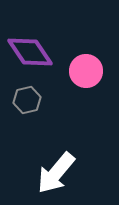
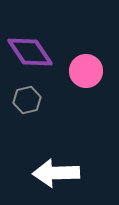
white arrow: rotated 48 degrees clockwise
